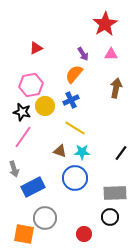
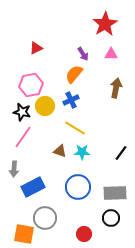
gray arrow: rotated 21 degrees clockwise
blue circle: moved 3 px right, 9 px down
black circle: moved 1 px right, 1 px down
